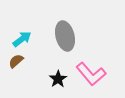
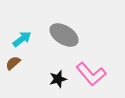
gray ellipse: moved 1 px left, 1 px up; rotated 44 degrees counterclockwise
brown semicircle: moved 3 px left, 2 px down
black star: rotated 18 degrees clockwise
